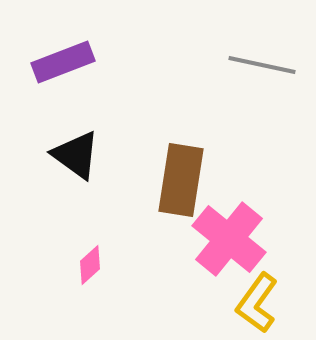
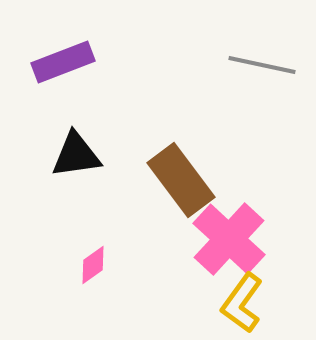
black triangle: rotated 44 degrees counterclockwise
brown rectangle: rotated 46 degrees counterclockwise
pink cross: rotated 4 degrees clockwise
pink diamond: moved 3 px right; rotated 6 degrees clockwise
yellow L-shape: moved 15 px left
